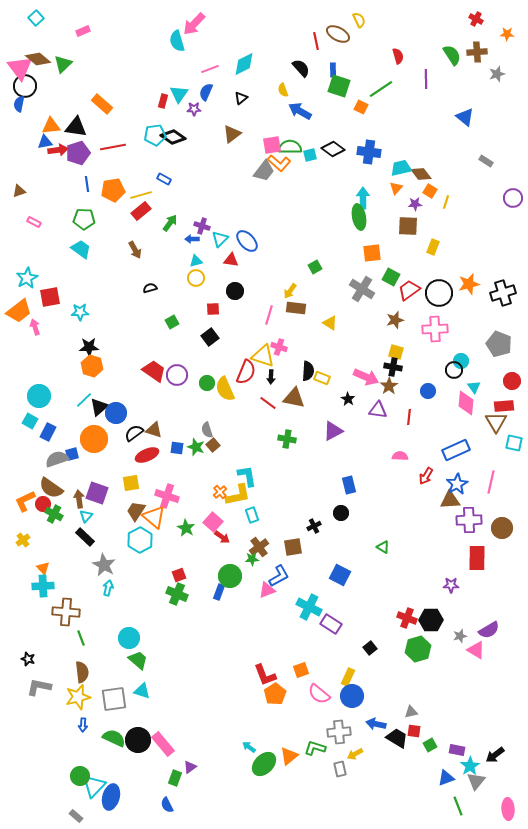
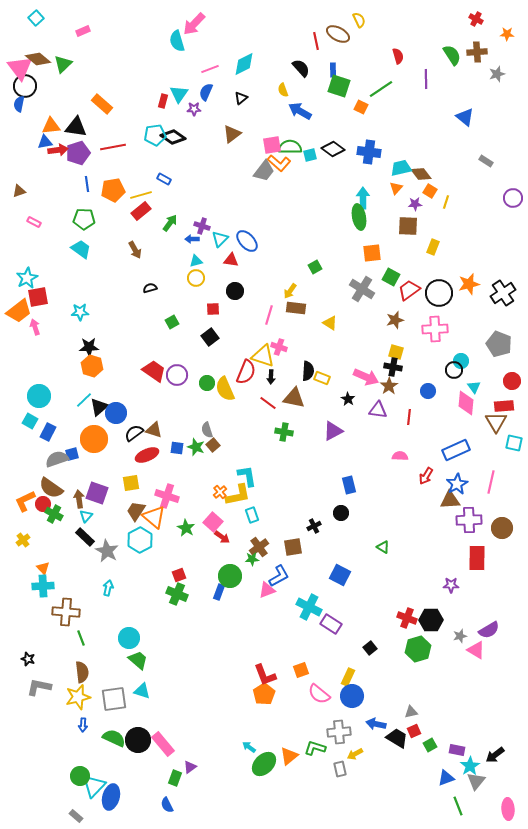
black cross at (503, 293): rotated 15 degrees counterclockwise
red square at (50, 297): moved 12 px left
green cross at (287, 439): moved 3 px left, 7 px up
gray star at (104, 565): moved 3 px right, 14 px up
orange pentagon at (275, 694): moved 11 px left
red square at (414, 731): rotated 32 degrees counterclockwise
